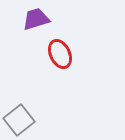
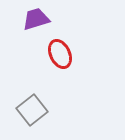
gray square: moved 13 px right, 10 px up
